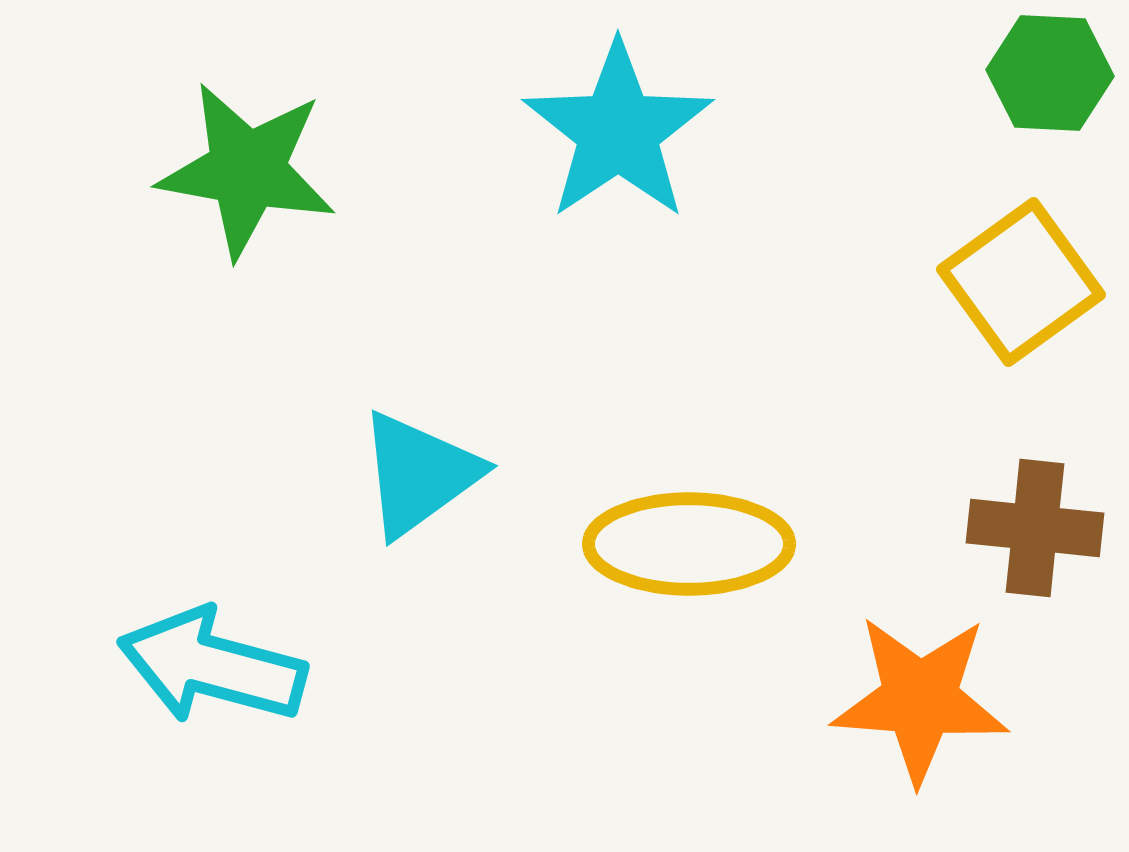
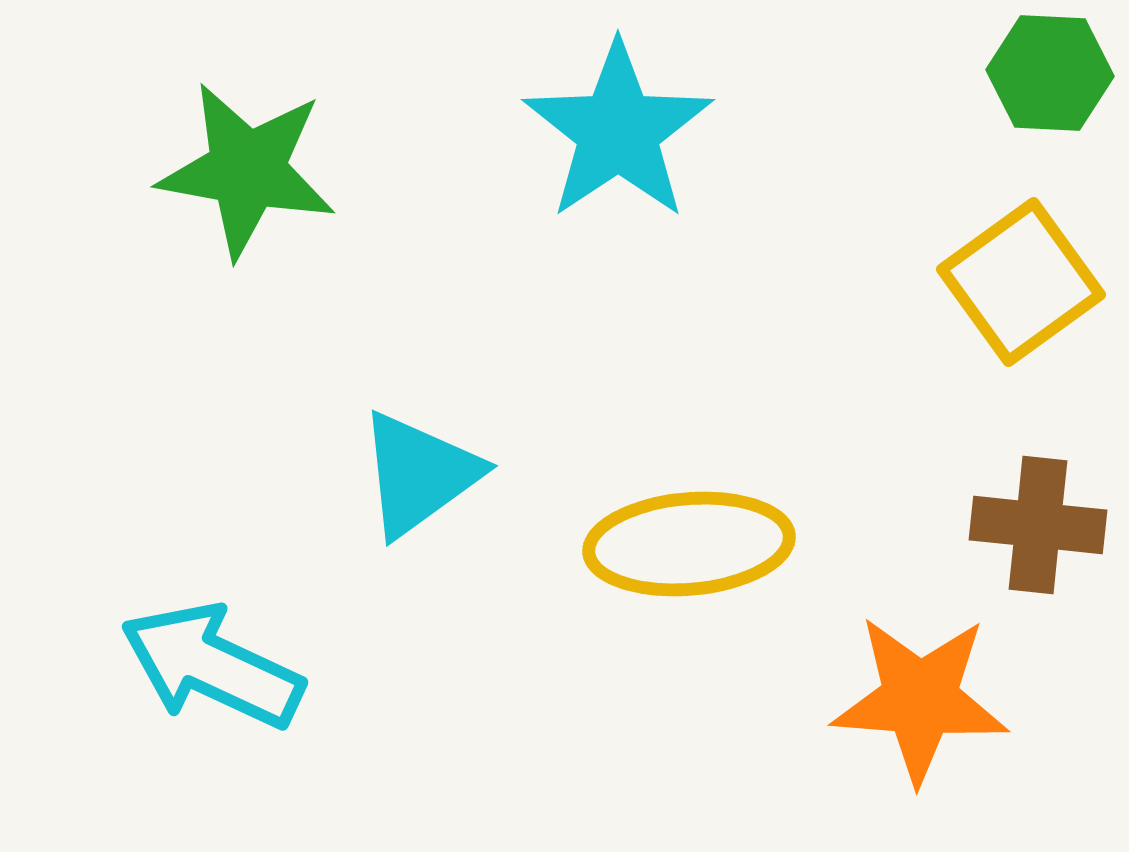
brown cross: moved 3 px right, 3 px up
yellow ellipse: rotated 5 degrees counterclockwise
cyan arrow: rotated 10 degrees clockwise
